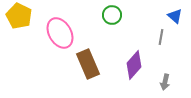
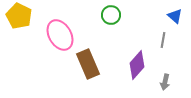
green circle: moved 1 px left
pink ellipse: moved 2 px down
gray line: moved 2 px right, 3 px down
purple diamond: moved 3 px right
